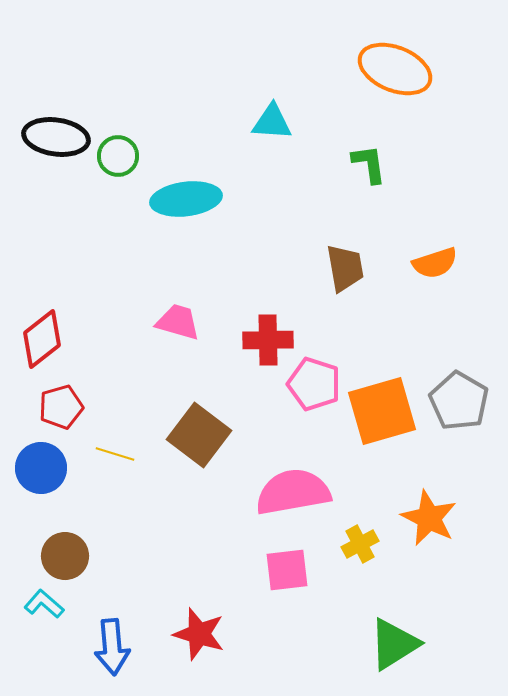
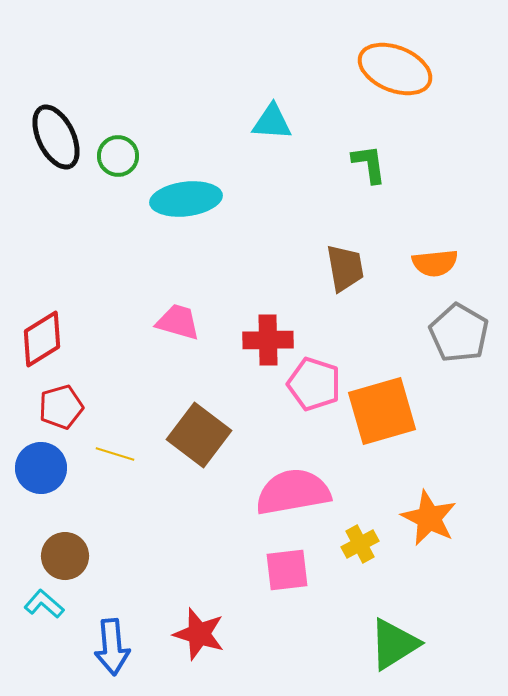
black ellipse: rotated 56 degrees clockwise
orange semicircle: rotated 12 degrees clockwise
red diamond: rotated 6 degrees clockwise
gray pentagon: moved 68 px up
